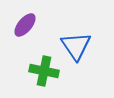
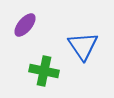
blue triangle: moved 7 px right
